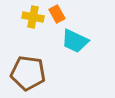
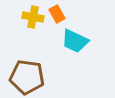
brown pentagon: moved 1 px left, 4 px down
